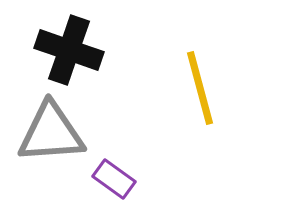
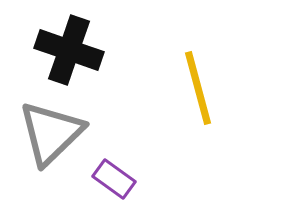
yellow line: moved 2 px left
gray triangle: rotated 40 degrees counterclockwise
